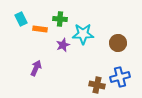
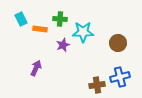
cyan star: moved 2 px up
brown cross: rotated 21 degrees counterclockwise
